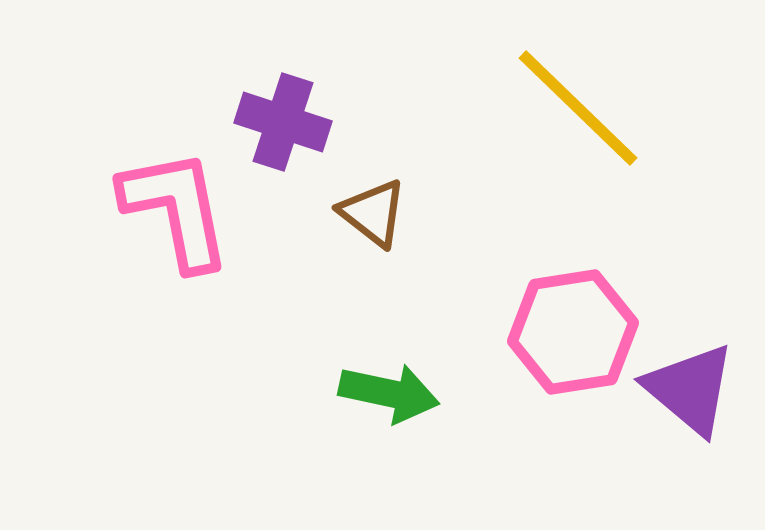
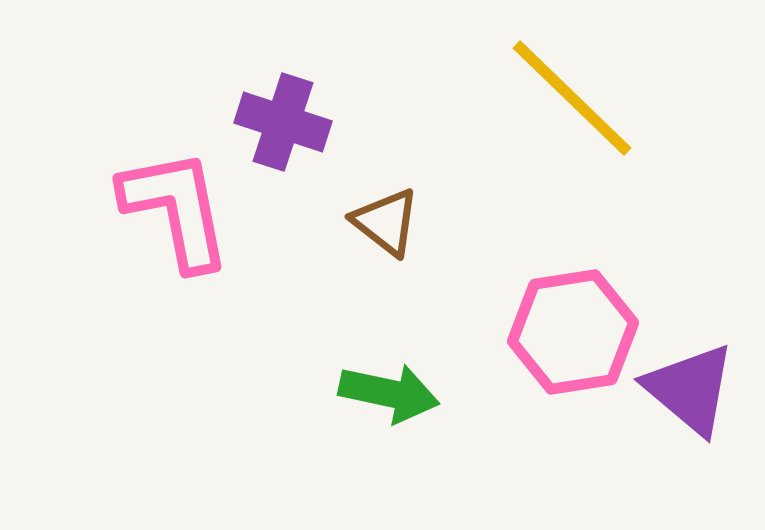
yellow line: moved 6 px left, 10 px up
brown triangle: moved 13 px right, 9 px down
